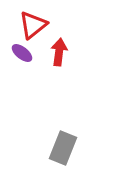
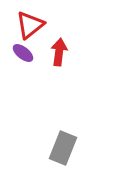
red triangle: moved 3 px left
purple ellipse: moved 1 px right
